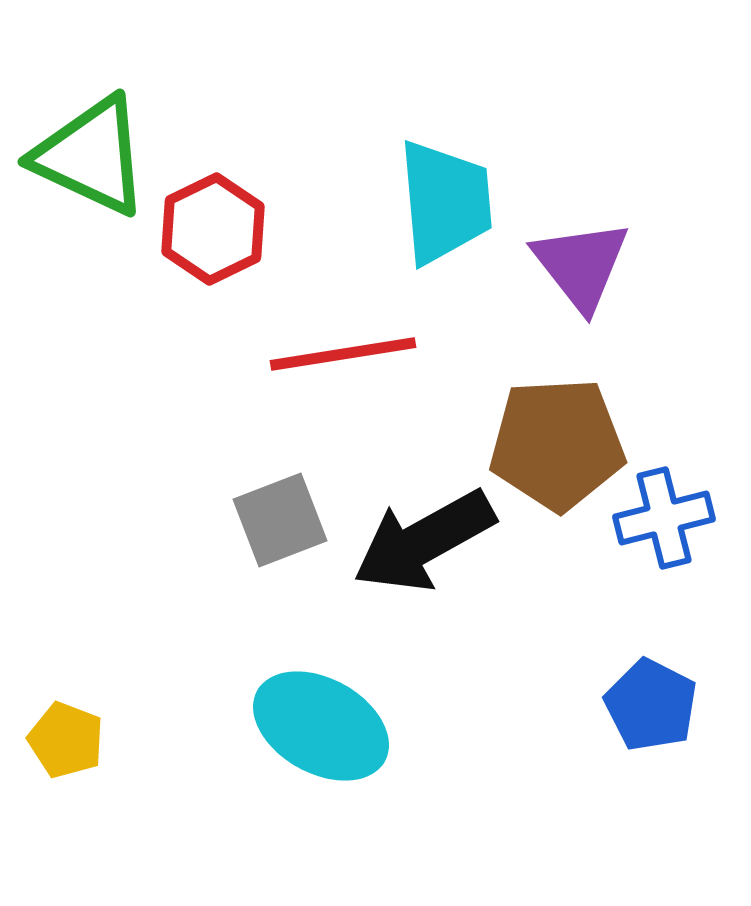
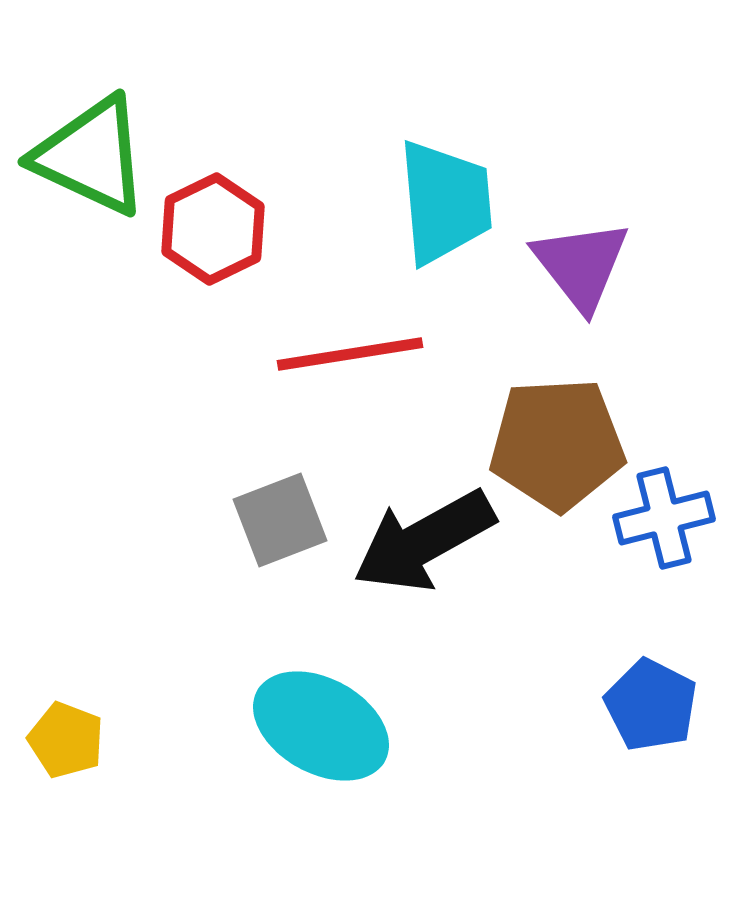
red line: moved 7 px right
